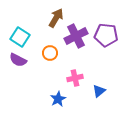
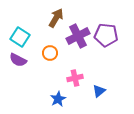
purple cross: moved 2 px right
